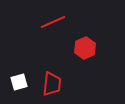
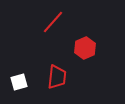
red line: rotated 25 degrees counterclockwise
red trapezoid: moved 5 px right, 7 px up
